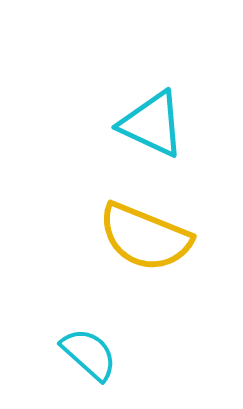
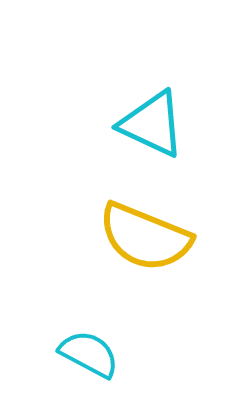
cyan semicircle: rotated 14 degrees counterclockwise
